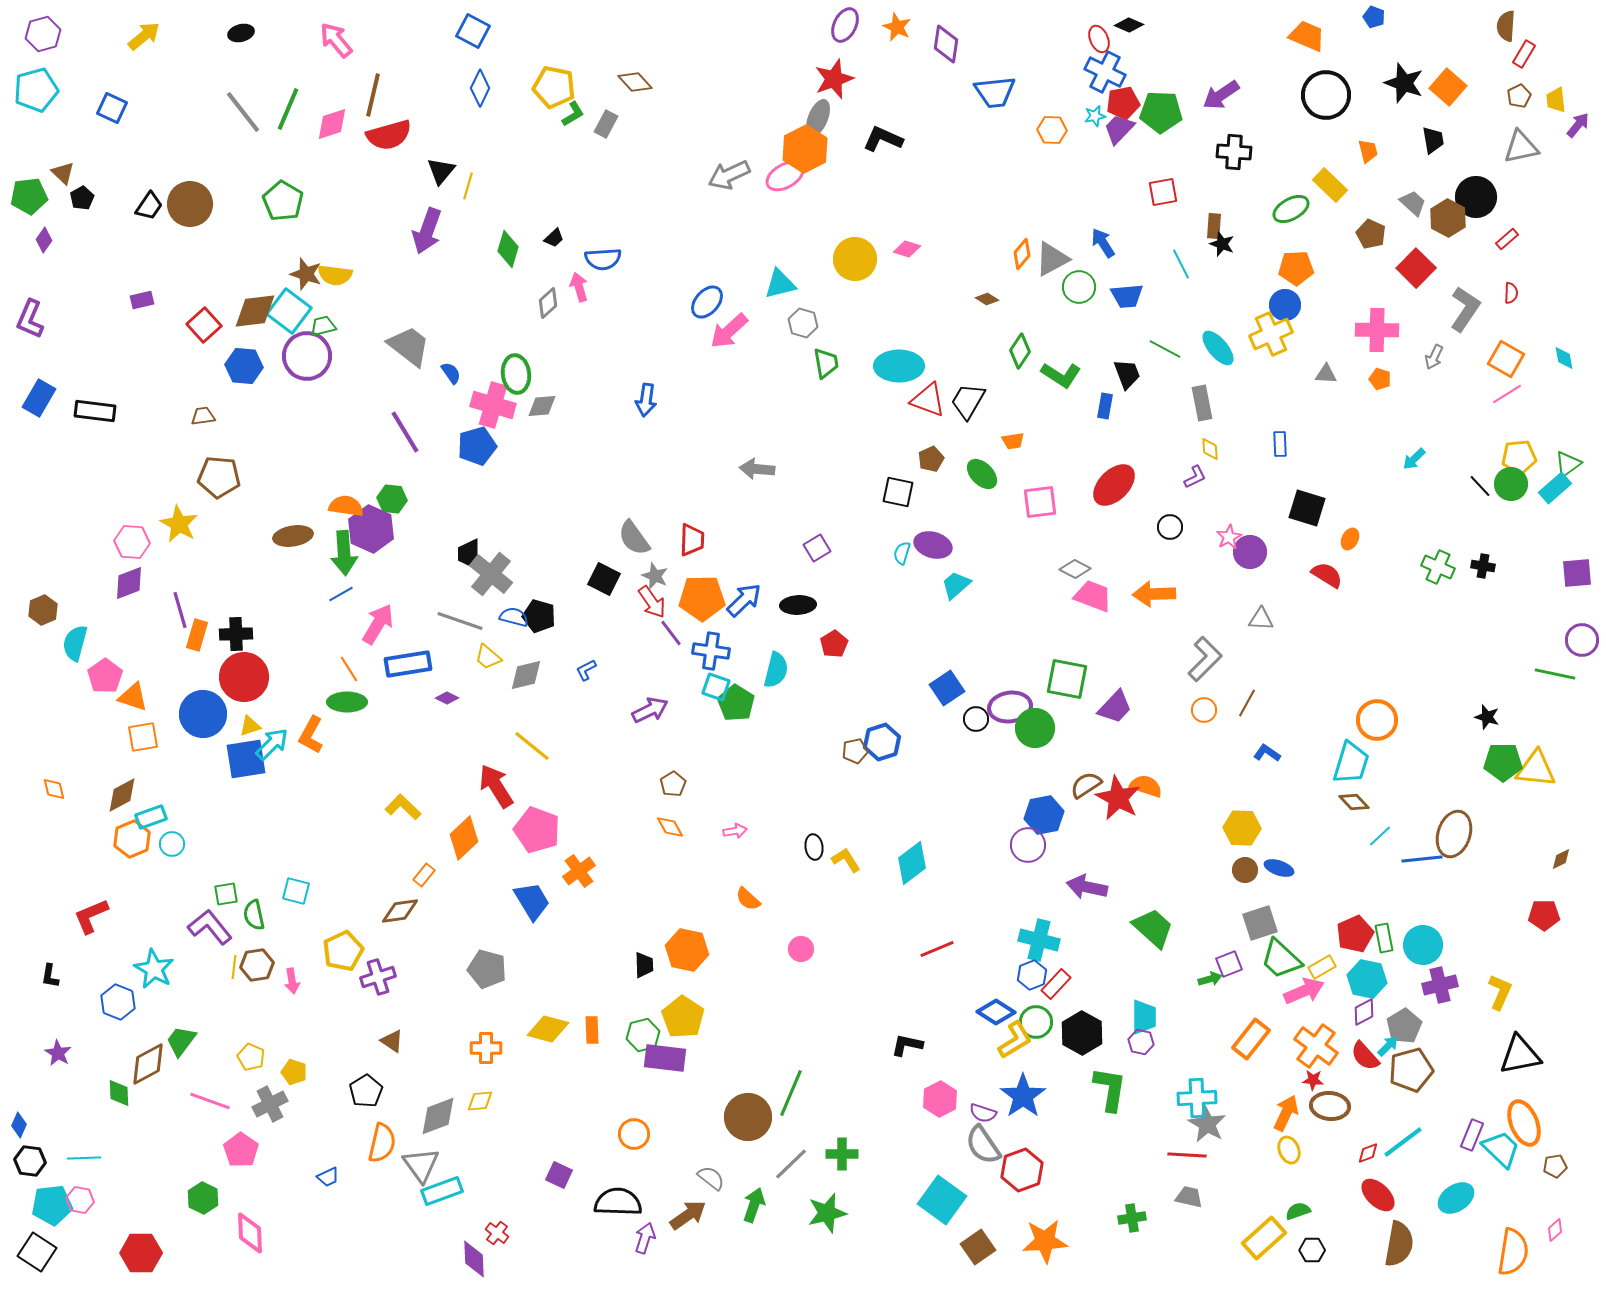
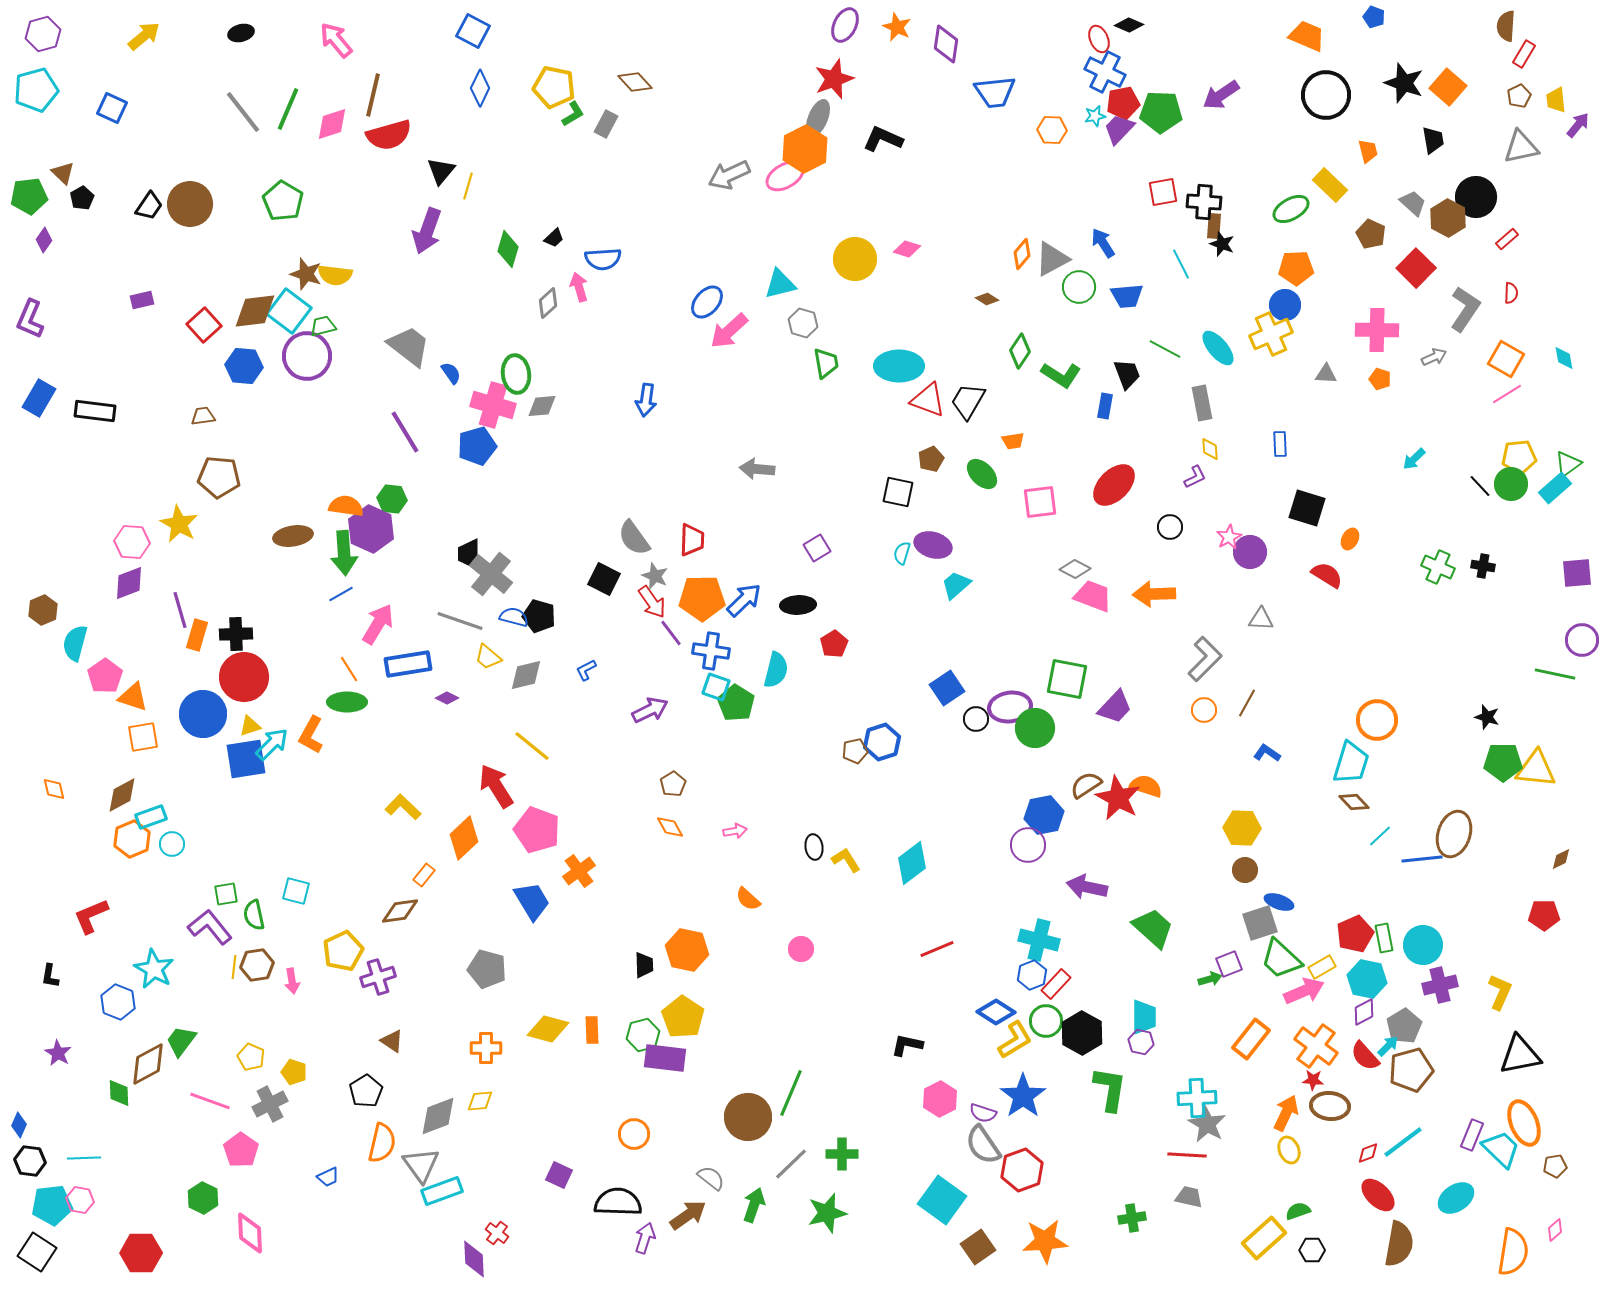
black cross at (1234, 152): moved 30 px left, 50 px down
gray arrow at (1434, 357): rotated 140 degrees counterclockwise
blue ellipse at (1279, 868): moved 34 px down
green circle at (1036, 1022): moved 10 px right, 1 px up
